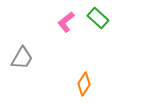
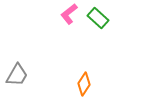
pink L-shape: moved 3 px right, 8 px up
gray trapezoid: moved 5 px left, 17 px down
